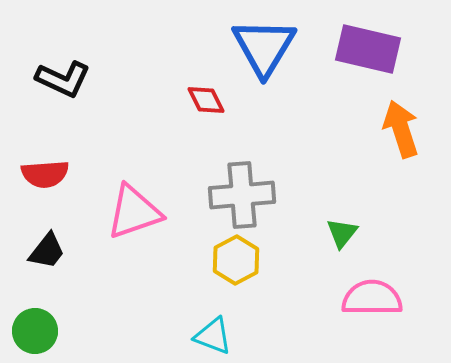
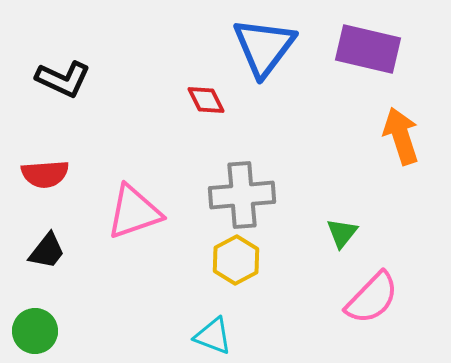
blue triangle: rotated 6 degrees clockwise
orange arrow: moved 7 px down
pink semicircle: rotated 134 degrees clockwise
